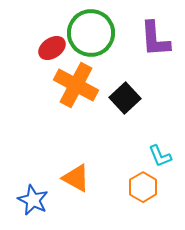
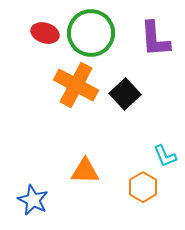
red ellipse: moved 7 px left, 15 px up; rotated 52 degrees clockwise
black square: moved 4 px up
cyan L-shape: moved 5 px right
orange triangle: moved 9 px right, 7 px up; rotated 28 degrees counterclockwise
